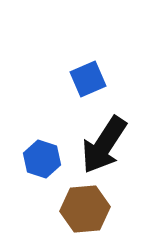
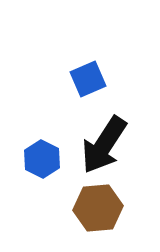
blue hexagon: rotated 9 degrees clockwise
brown hexagon: moved 13 px right, 1 px up
